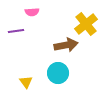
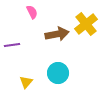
pink semicircle: rotated 112 degrees counterclockwise
purple line: moved 4 px left, 14 px down
brown arrow: moved 9 px left, 11 px up
yellow triangle: rotated 16 degrees clockwise
